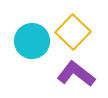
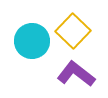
yellow square: moved 1 px up
